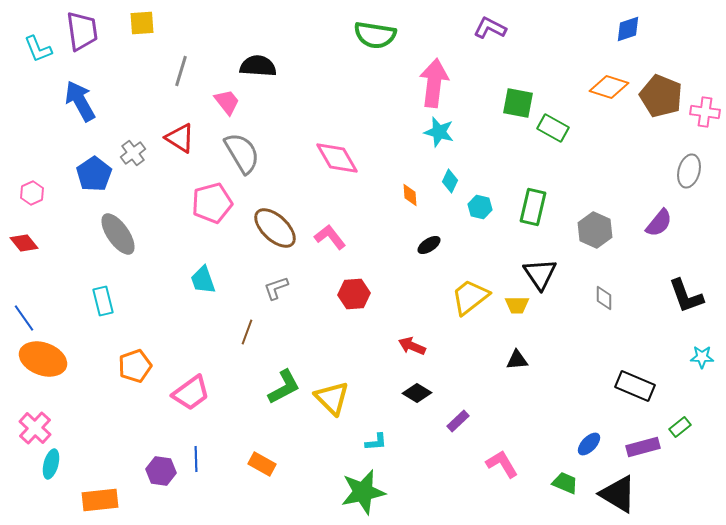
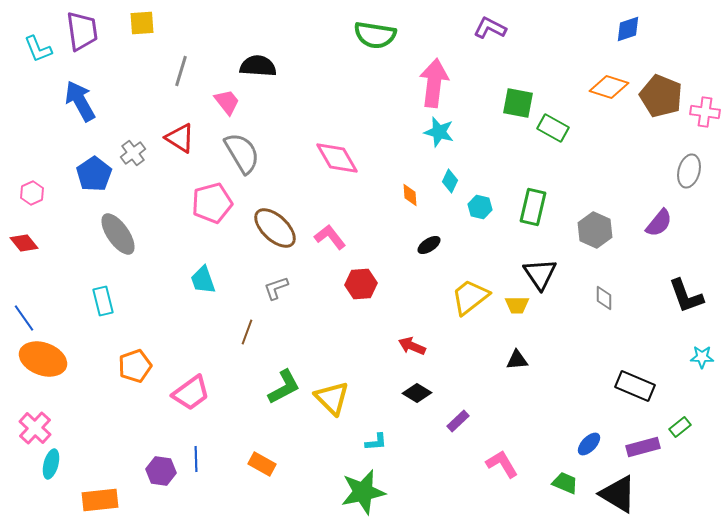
red hexagon at (354, 294): moved 7 px right, 10 px up
